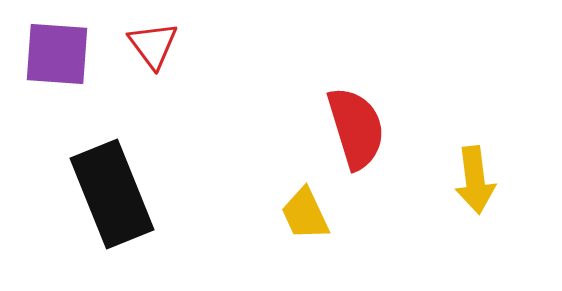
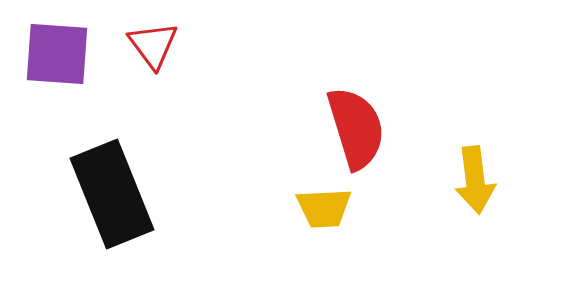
yellow trapezoid: moved 19 px right, 6 px up; rotated 68 degrees counterclockwise
